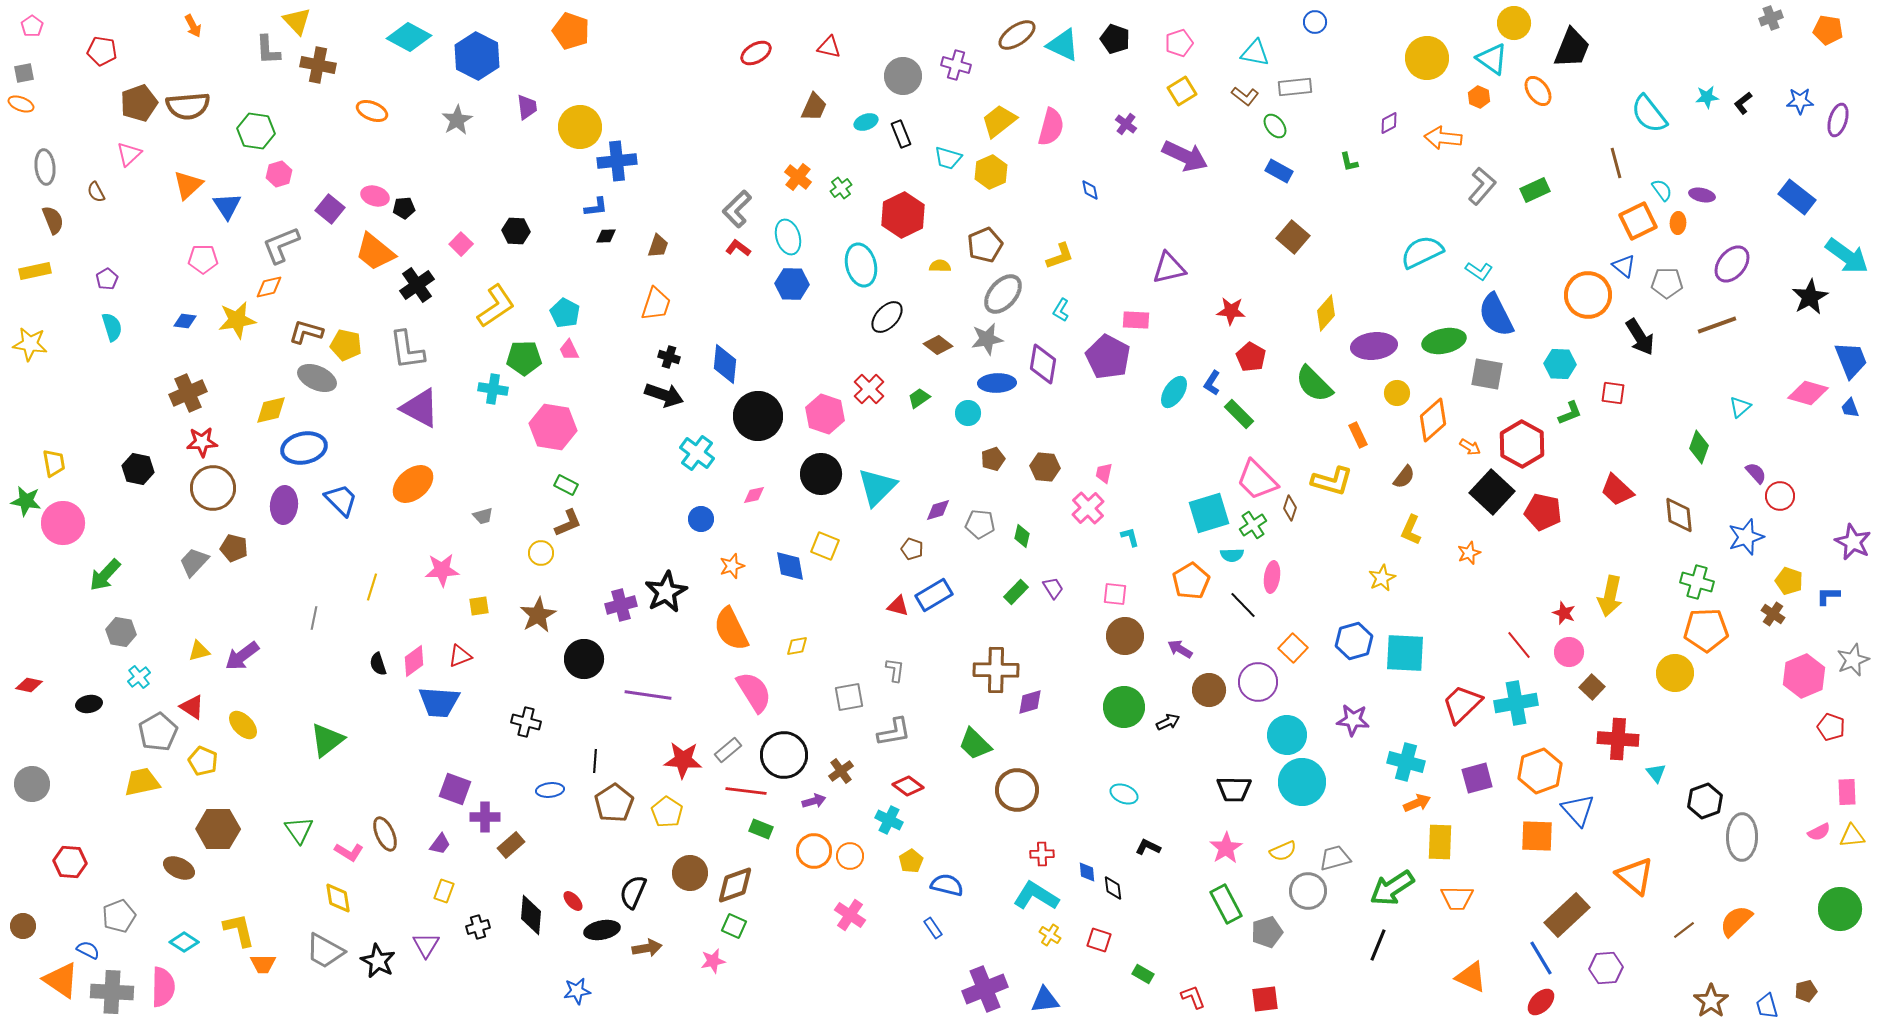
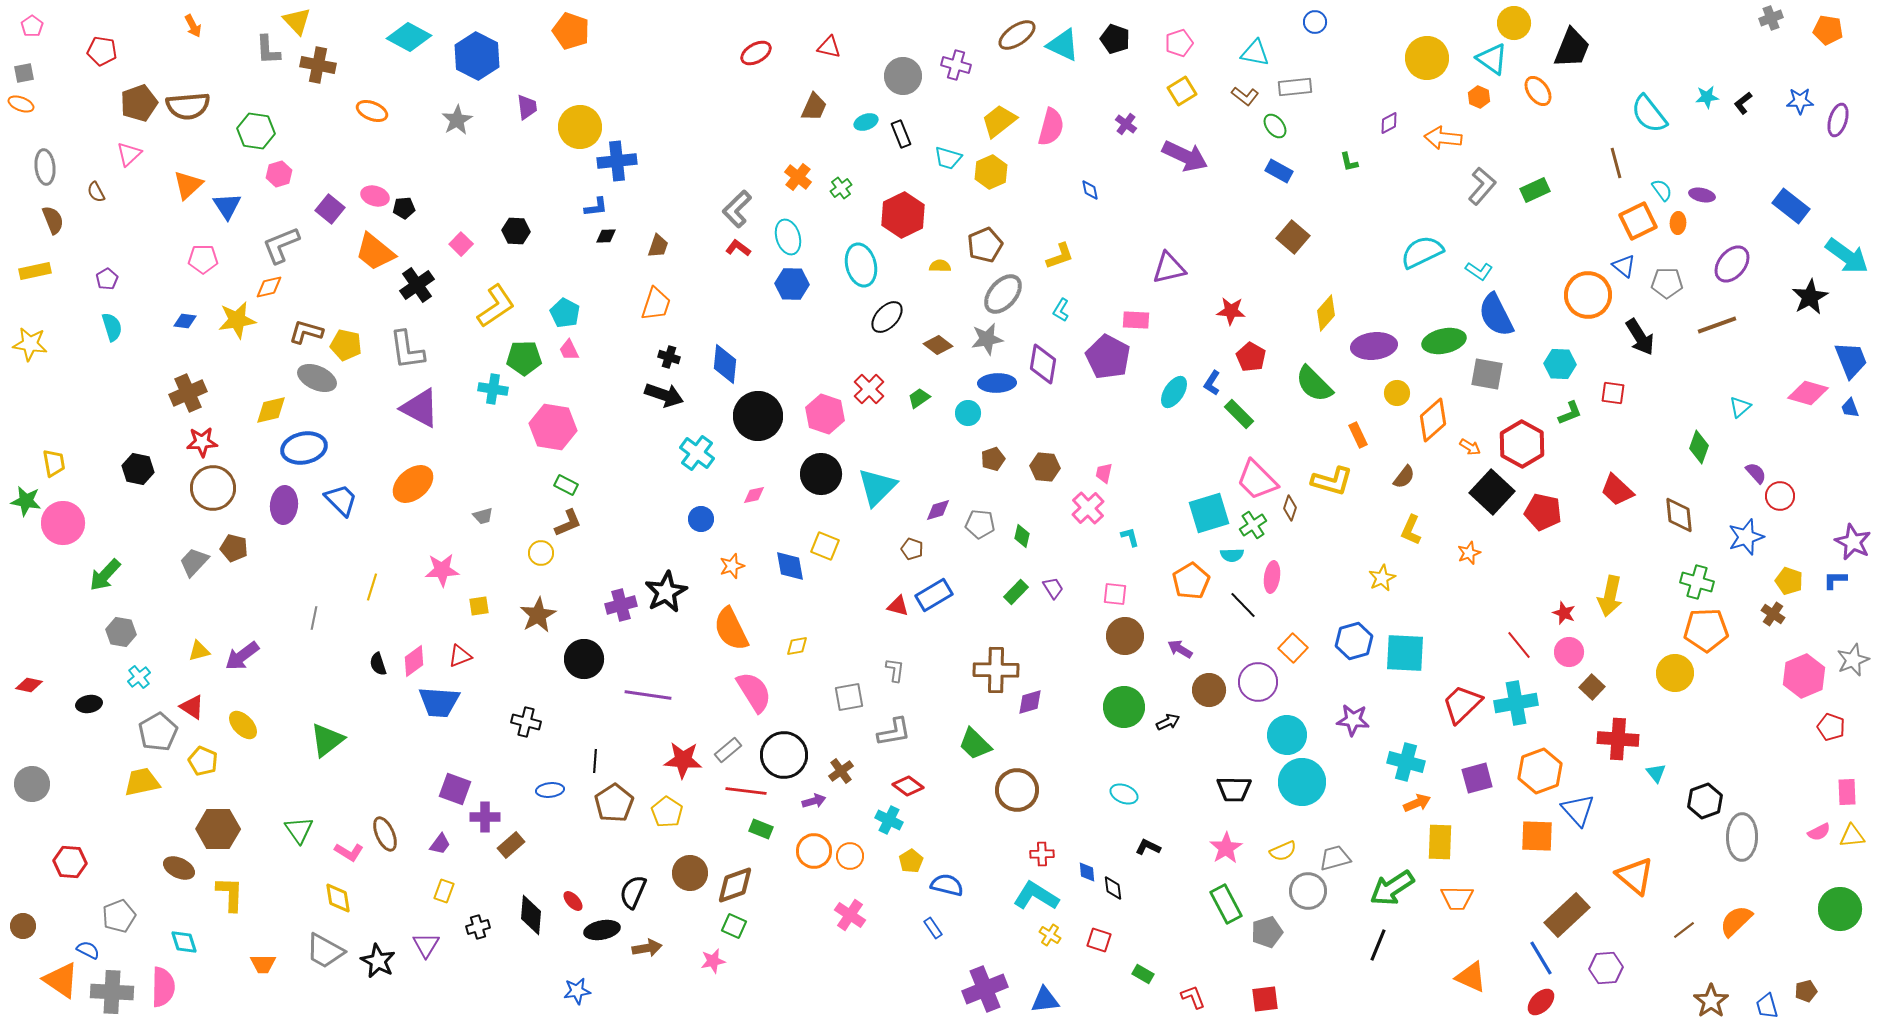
blue rectangle at (1797, 197): moved 6 px left, 9 px down
blue L-shape at (1828, 596): moved 7 px right, 16 px up
yellow L-shape at (239, 930): moved 9 px left, 36 px up; rotated 15 degrees clockwise
cyan diamond at (184, 942): rotated 40 degrees clockwise
